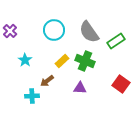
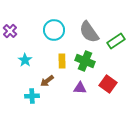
yellow rectangle: rotated 48 degrees counterclockwise
red square: moved 13 px left
